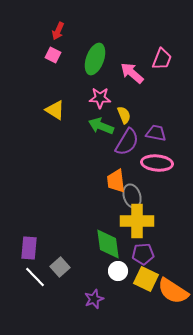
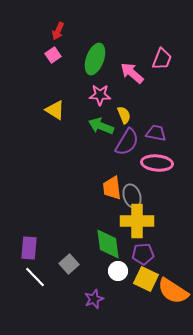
pink square: rotated 28 degrees clockwise
pink star: moved 3 px up
orange trapezoid: moved 4 px left, 7 px down
gray square: moved 9 px right, 3 px up
